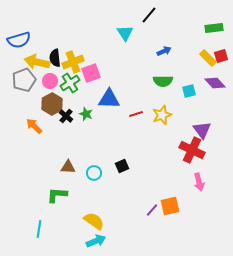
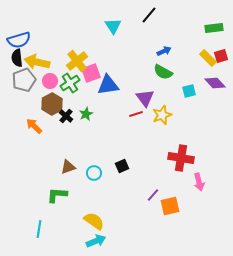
cyan triangle: moved 12 px left, 7 px up
black semicircle: moved 38 px left
yellow cross: moved 4 px right, 1 px up; rotated 15 degrees counterclockwise
green semicircle: moved 9 px up; rotated 30 degrees clockwise
blue triangle: moved 1 px left, 14 px up; rotated 10 degrees counterclockwise
green star: rotated 24 degrees clockwise
purple triangle: moved 57 px left, 32 px up
red cross: moved 11 px left, 8 px down; rotated 15 degrees counterclockwise
brown triangle: rotated 21 degrees counterclockwise
purple line: moved 1 px right, 15 px up
